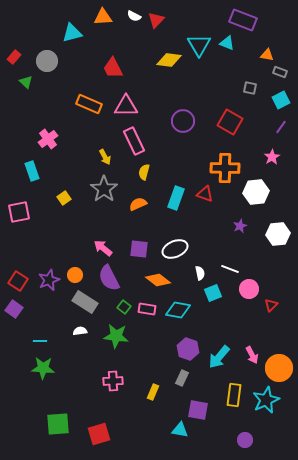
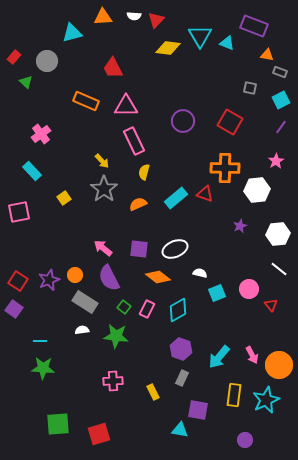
white semicircle at (134, 16): rotated 24 degrees counterclockwise
purple rectangle at (243, 20): moved 11 px right, 6 px down
cyan triangle at (199, 45): moved 1 px right, 9 px up
yellow diamond at (169, 60): moved 1 px left, 12 px up
orange rectangle at (89, 104): moved 3 px left, 3 px up
pink cross at (48, 139): moved 7 px left, 5 px up
yellow arrow at (105, 157): moved 3 px left, 4 px down; rotated 14 degrees counterclockwise
pink star at (272, 157): moved 4 px right, 4 px down
cyan rectangle at (32, 171): rotated 24 degrees counterclockwise
white hexagon at (256, 192): moved 1 px right, 2 px up
cyan rectangle at (176, 198): rotated 30 degrees clockwise
white line at (230, 269): moved 49 px right; rotated 18 degrees clockwise
white semicircle at (200, 273): rotated 64 degrees counterclockwise
orange diamond at (158, 280): moved 3 px up
cyan square at (213, 293): moved 4 px right
red triangle at (271, 305): rotated 24 degrees counterclockwise
pink rectangle at (147, 309): rotated 72 degrees counterclockwise
cyan diamond at (178, 310): rotated 40 degrees counterclockwise
white semicircle at (80, 331): moved 2 px right, 1 px up
purple hexagon at (188, 349): moved 7 px left
orange circle at (279, 368): moved 3 px up
yellow rectangle at (153, 392): rotated 49 degrees counterclockwise
